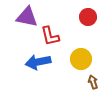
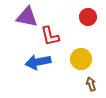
brown arrow: moved 2 px left, 2 px down
